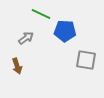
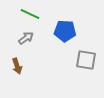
green line: moved 11 px left
